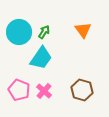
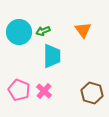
green arrow: moved 1 px left, 1 px up; rotated 144 degrees counterclockwise
cyan trapezoid: moved 11 px right, 2 px up; rotated 35 degrees counterclockwise
brown hexagon: moved 10 px right, 3 px down
